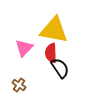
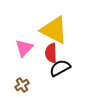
yellow triangle: rotated 16 degrees clockwise
black semicircle: rotated 85 degrees counterclockwise
brown cross: moved 3 px right; rotated 24 degrees clockwise
